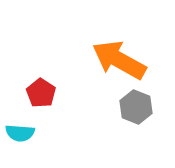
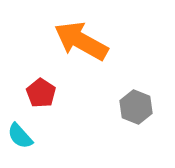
orange arrow: moved 38 px left, 19 px up
cyan semicircle: moved 3 px down; rotated 44 degrees clockwise
